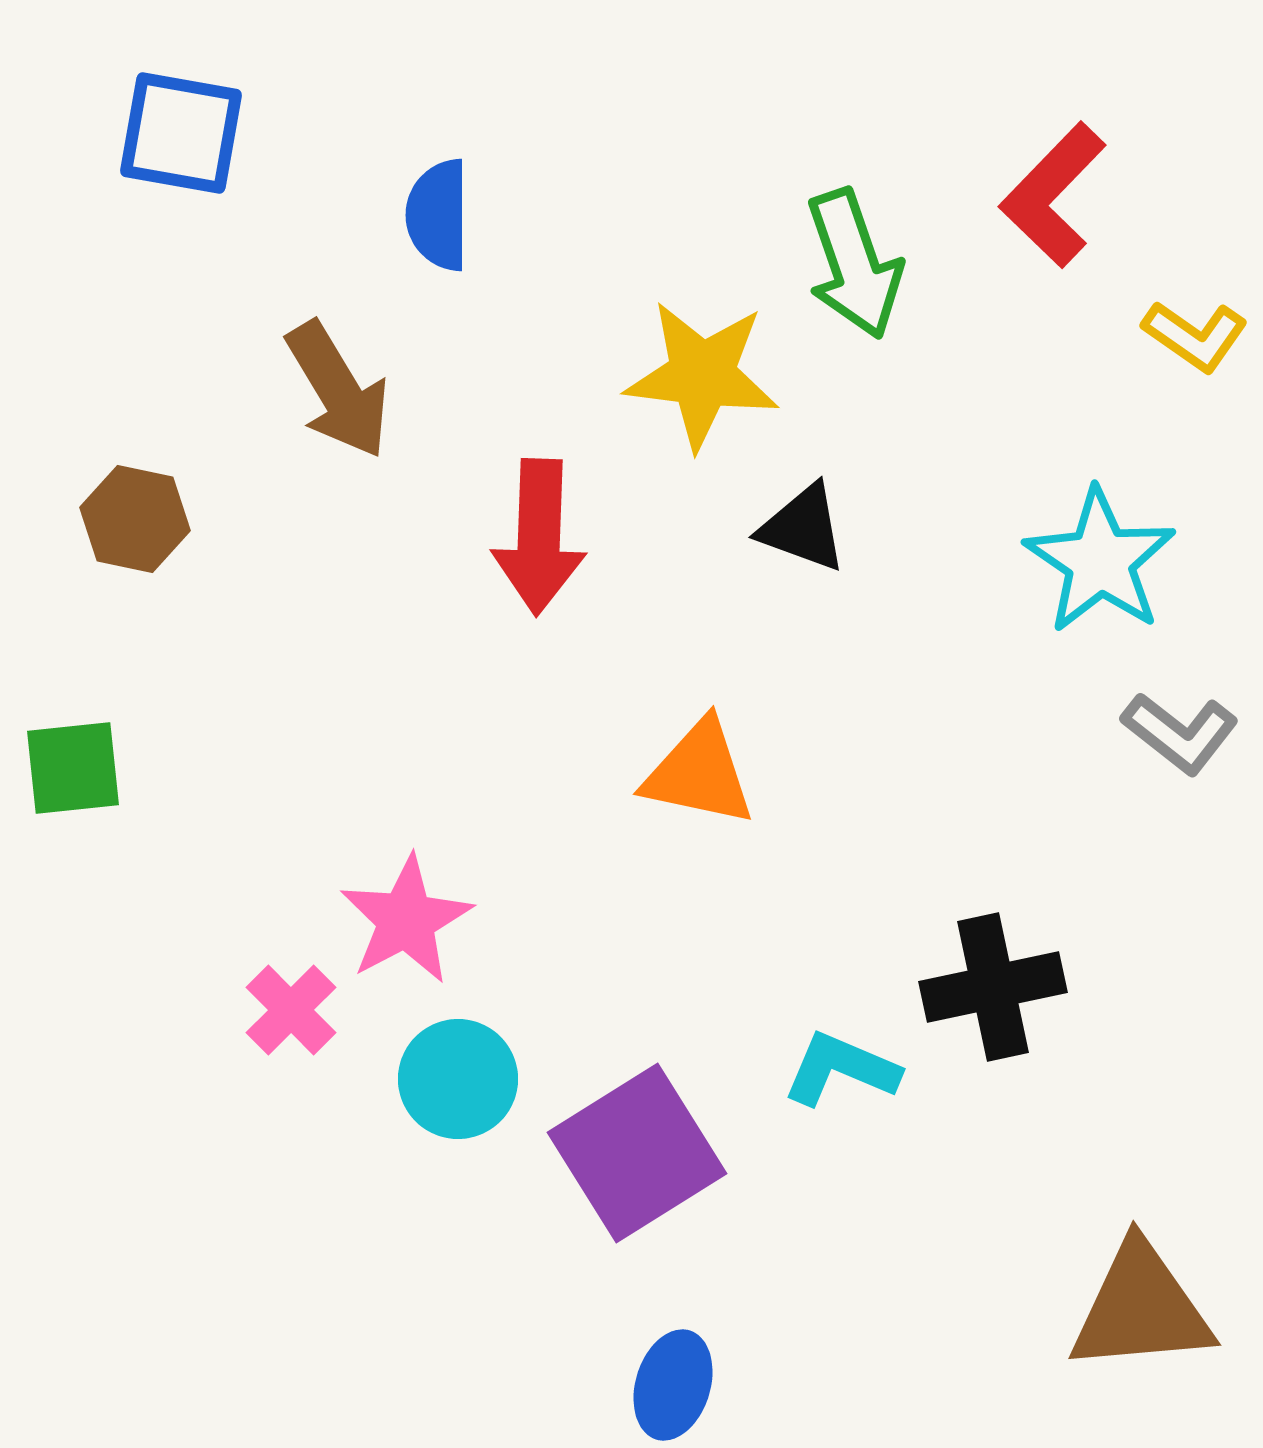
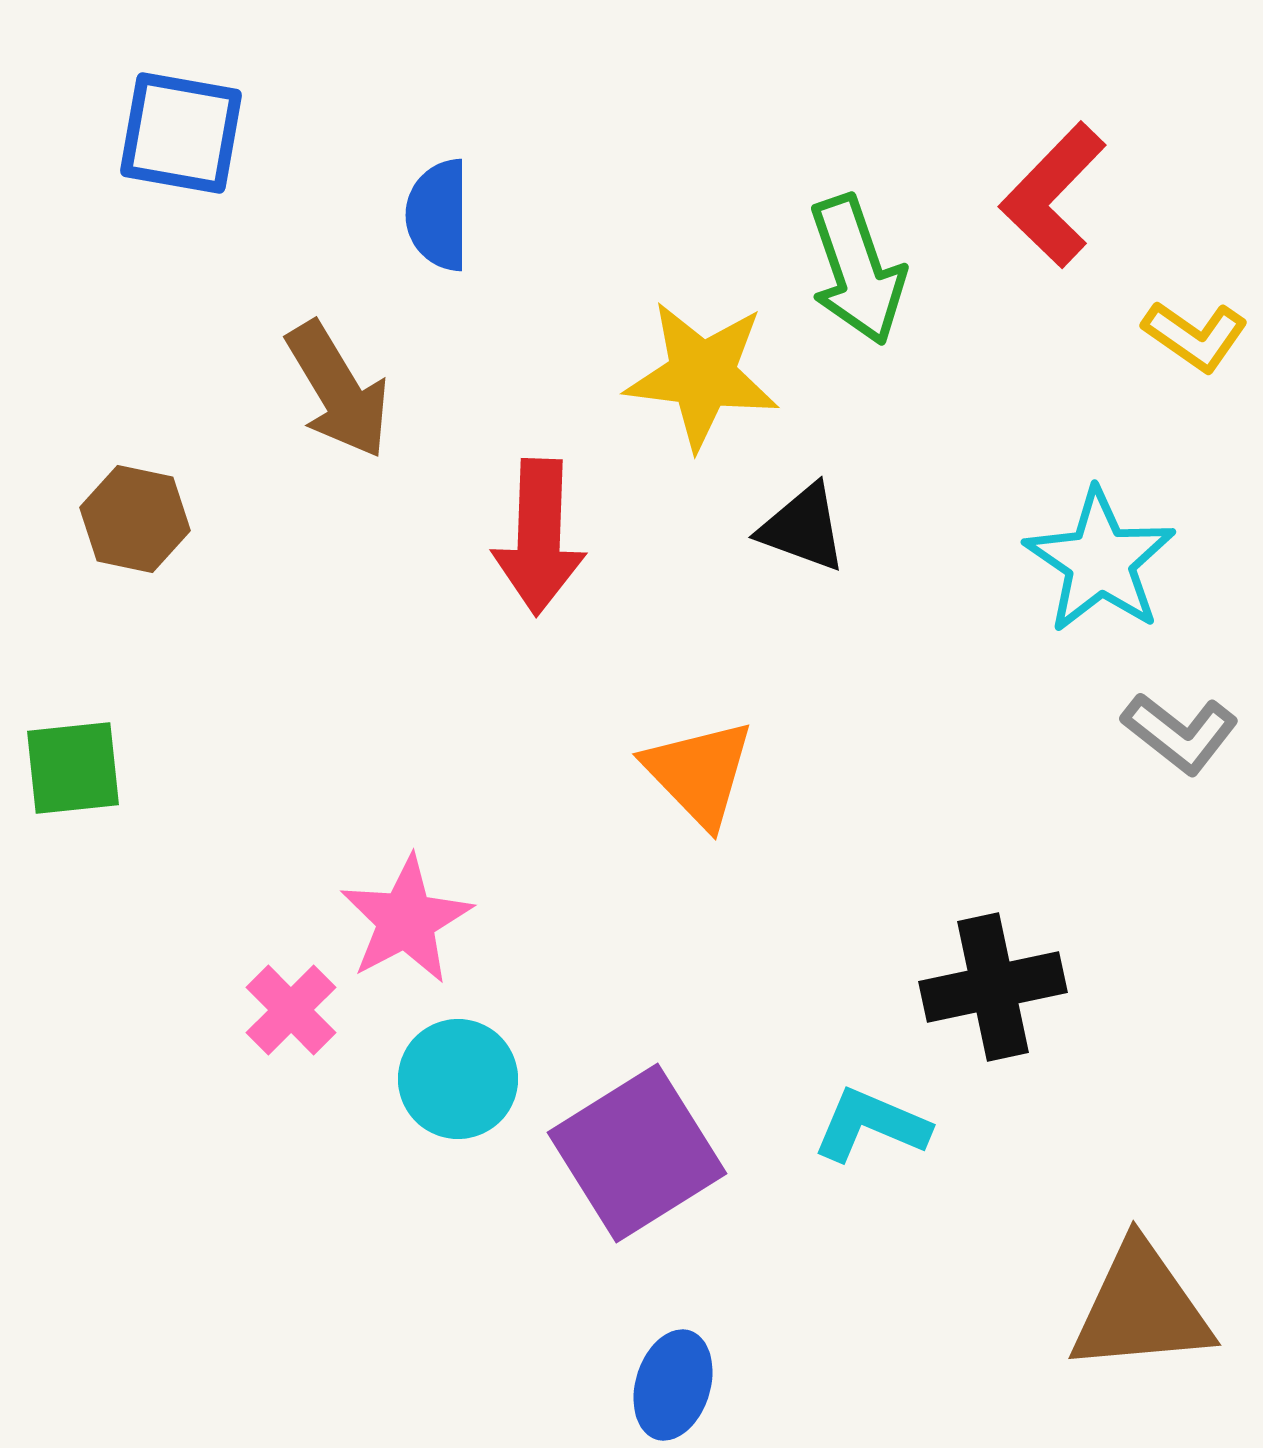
green arrow: moved 3 px right, 6 px down
orange triangle: rotated 34 degrees clockwise
cyan L-shape: moved 30 px right, 56 px down
